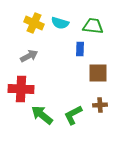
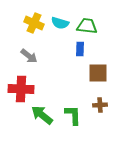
green trapezoid: moved 6 px left
gray arrow: rotated 66 degrees clockwise
green L-shape: rotated 115 degrees clockwise
